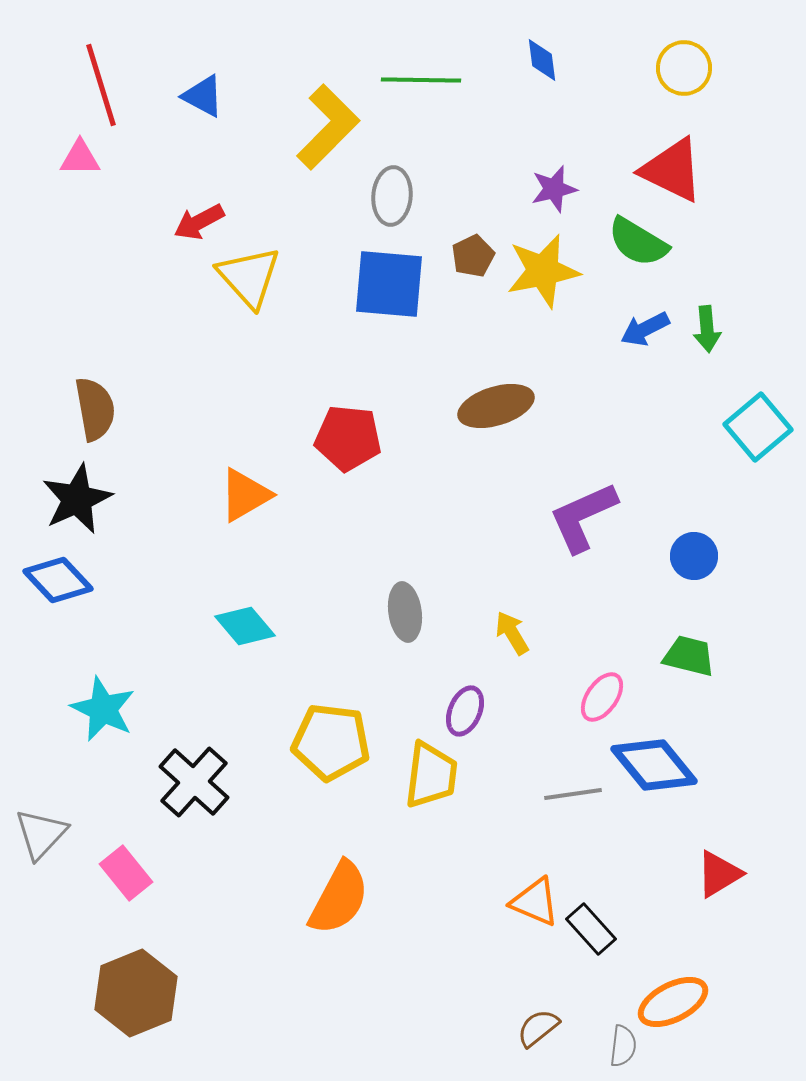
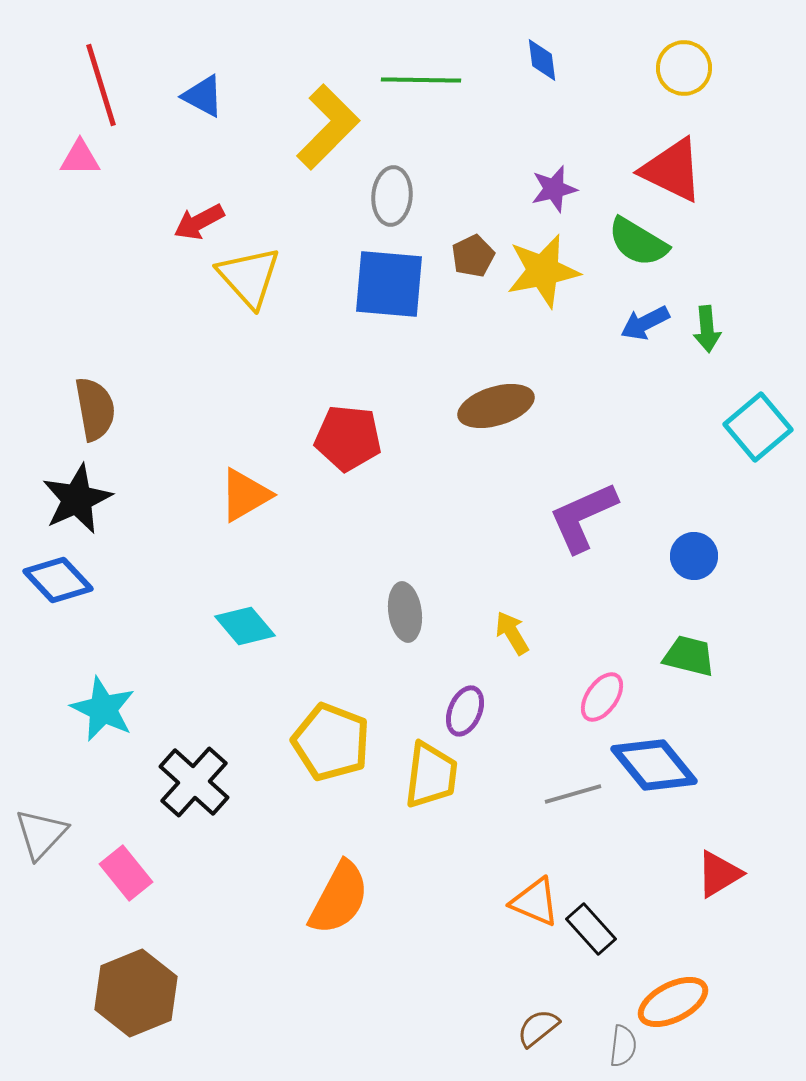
blue arrow at (645, 329): moved 6 px up
yellow pentagon at (331, 742): rotated 14 degrees clockwise
gray line at (573, 794): rotated 8 degrees counterclockwise
